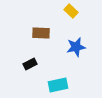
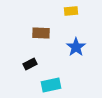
yellow rectangle: rotated 48 degrees counterclockwise
blue star: rotated 24 degrees counterclockwise
cyan rectangle: moved 7 px left
